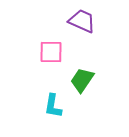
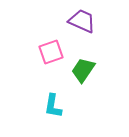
pink square: rotated 20 degrees counterclockwise
green trapezoid: moved 1 px right, 10 px up
